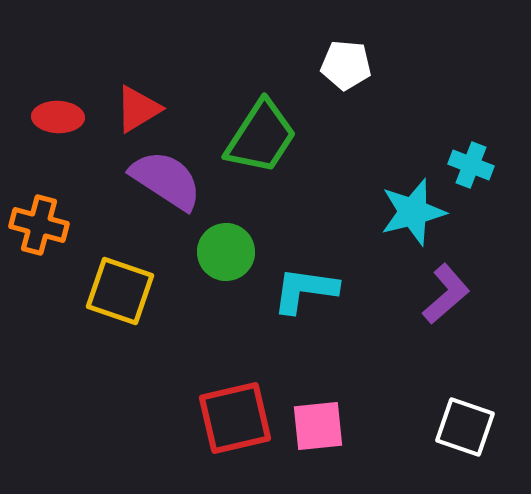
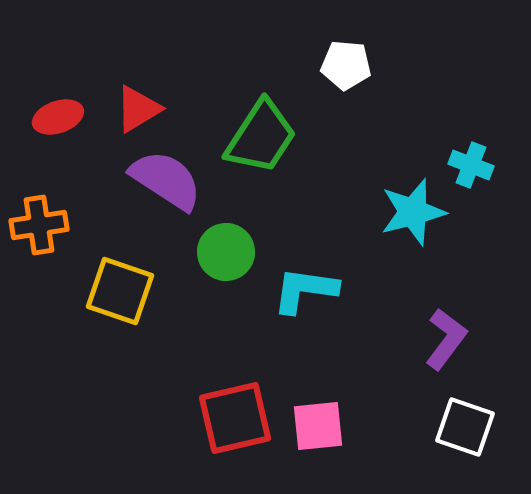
red ellipse: rotated 21 degrees counterclockwise
orange cross: rotated 24 degrees counterclockwise
purple L-shape: moved 45 px down; rotated 12 degrees counterclockwise
